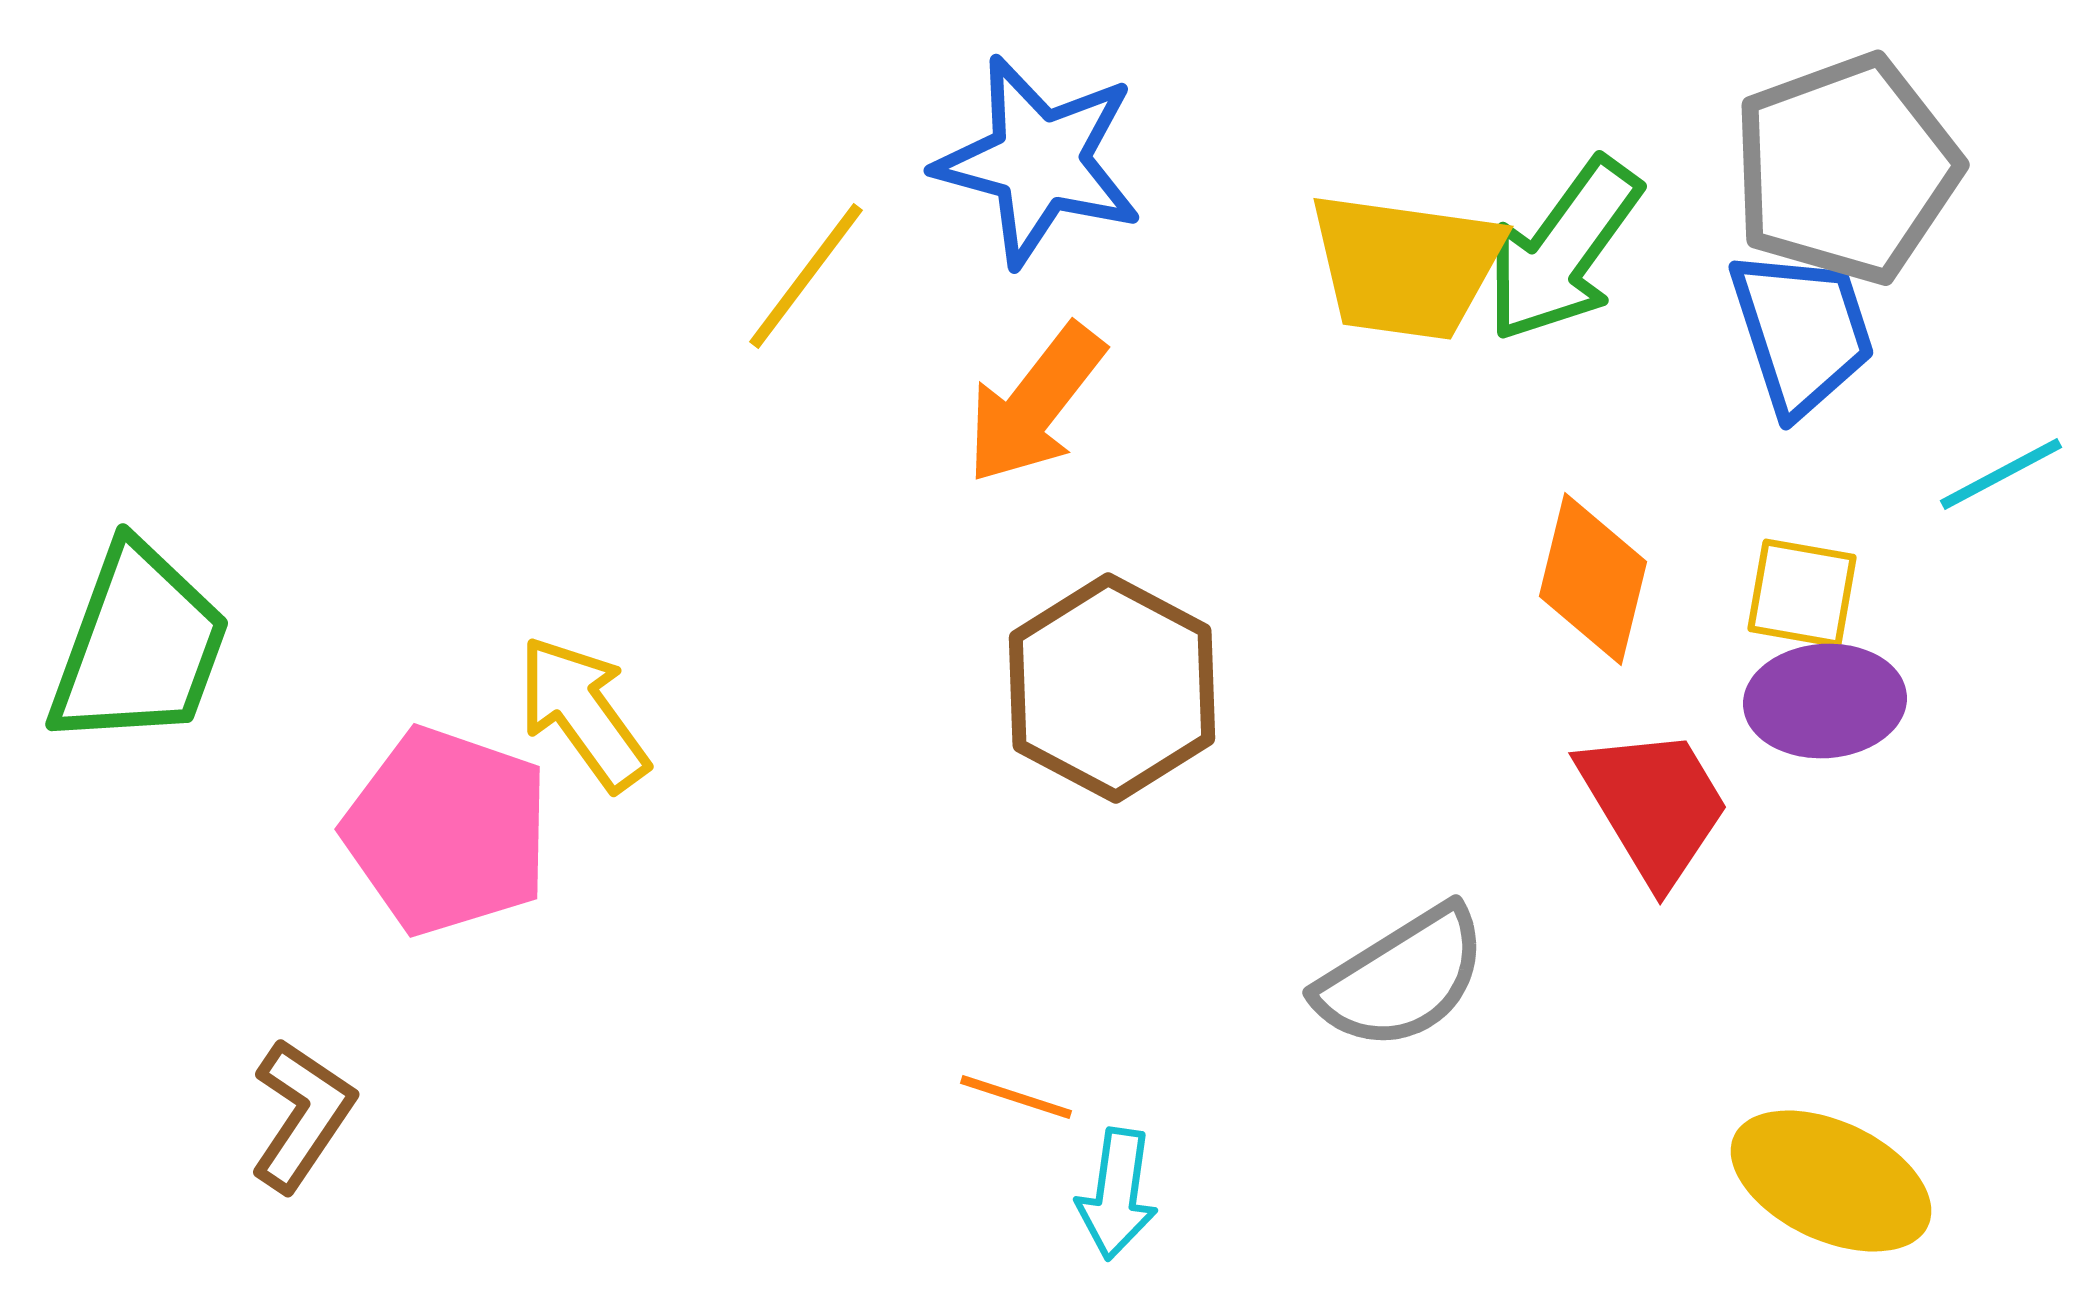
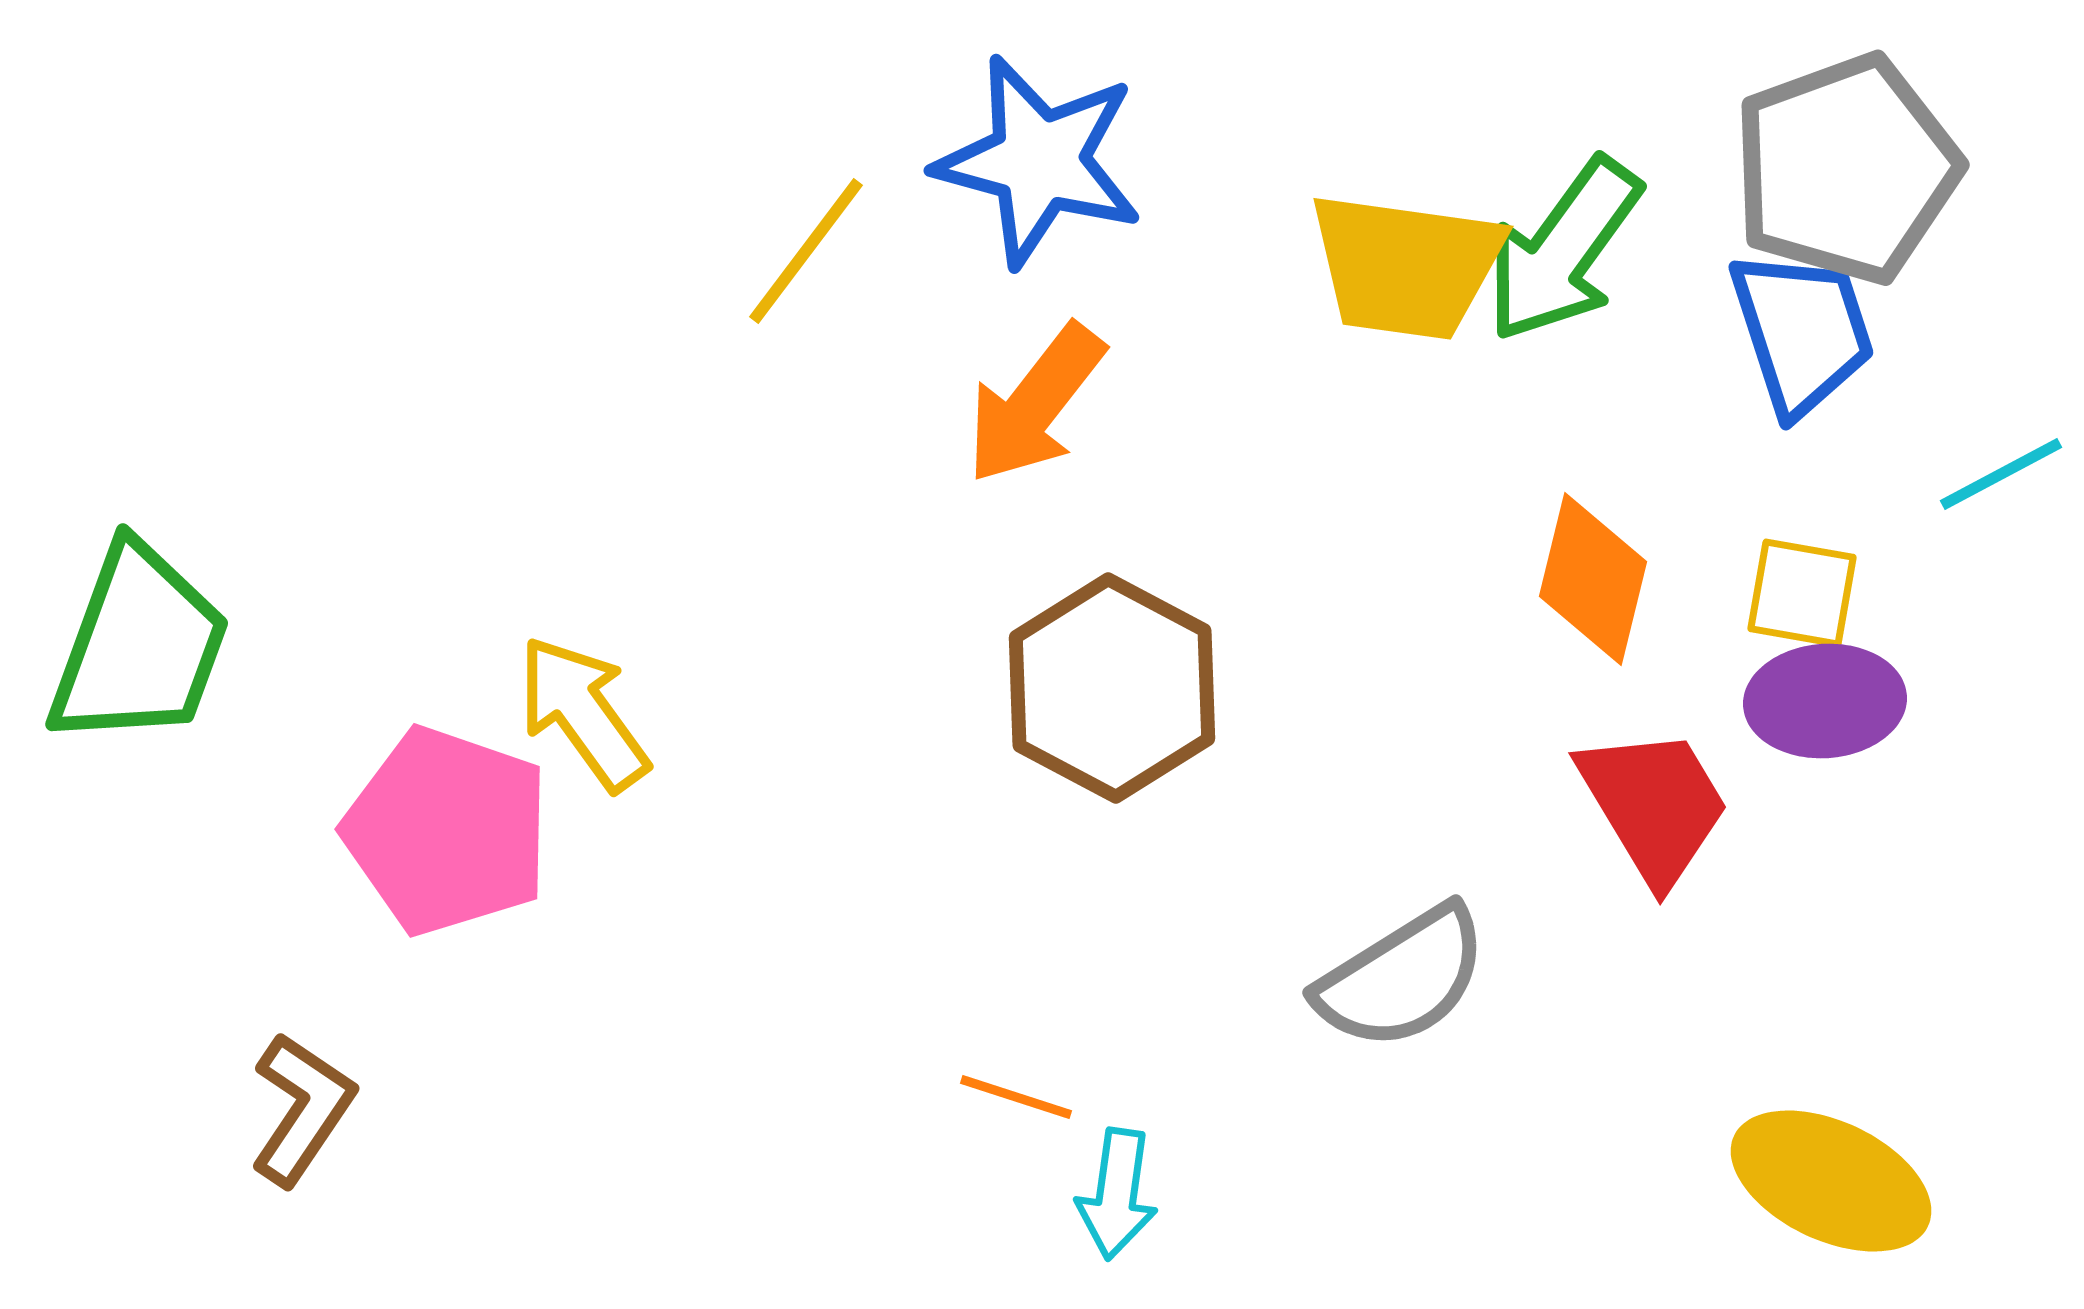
yellow line: moved 25 px up
brown L-shape: moved 6 px up
